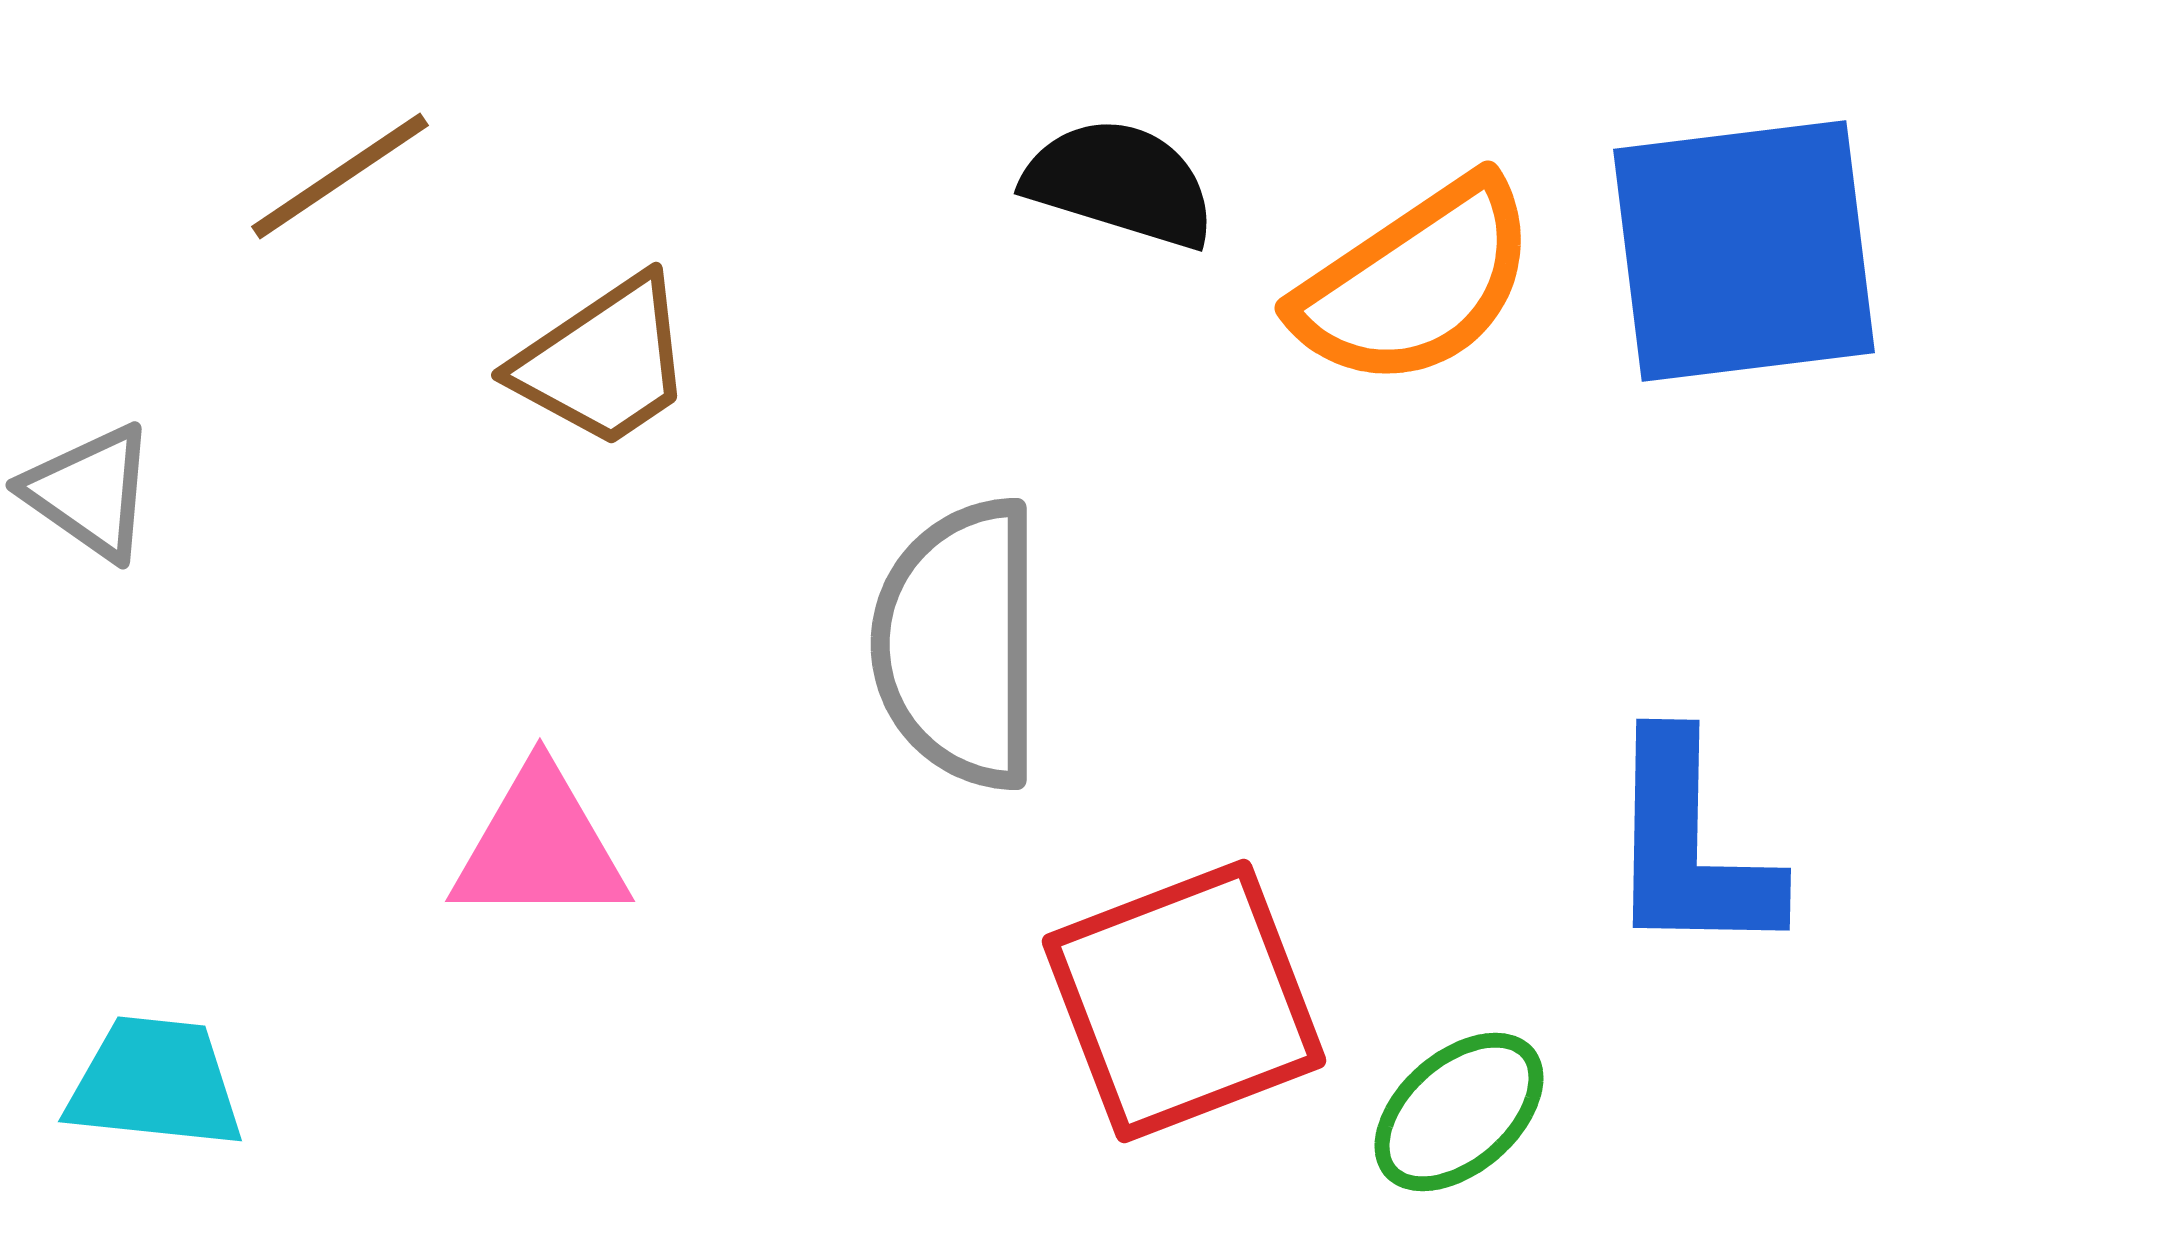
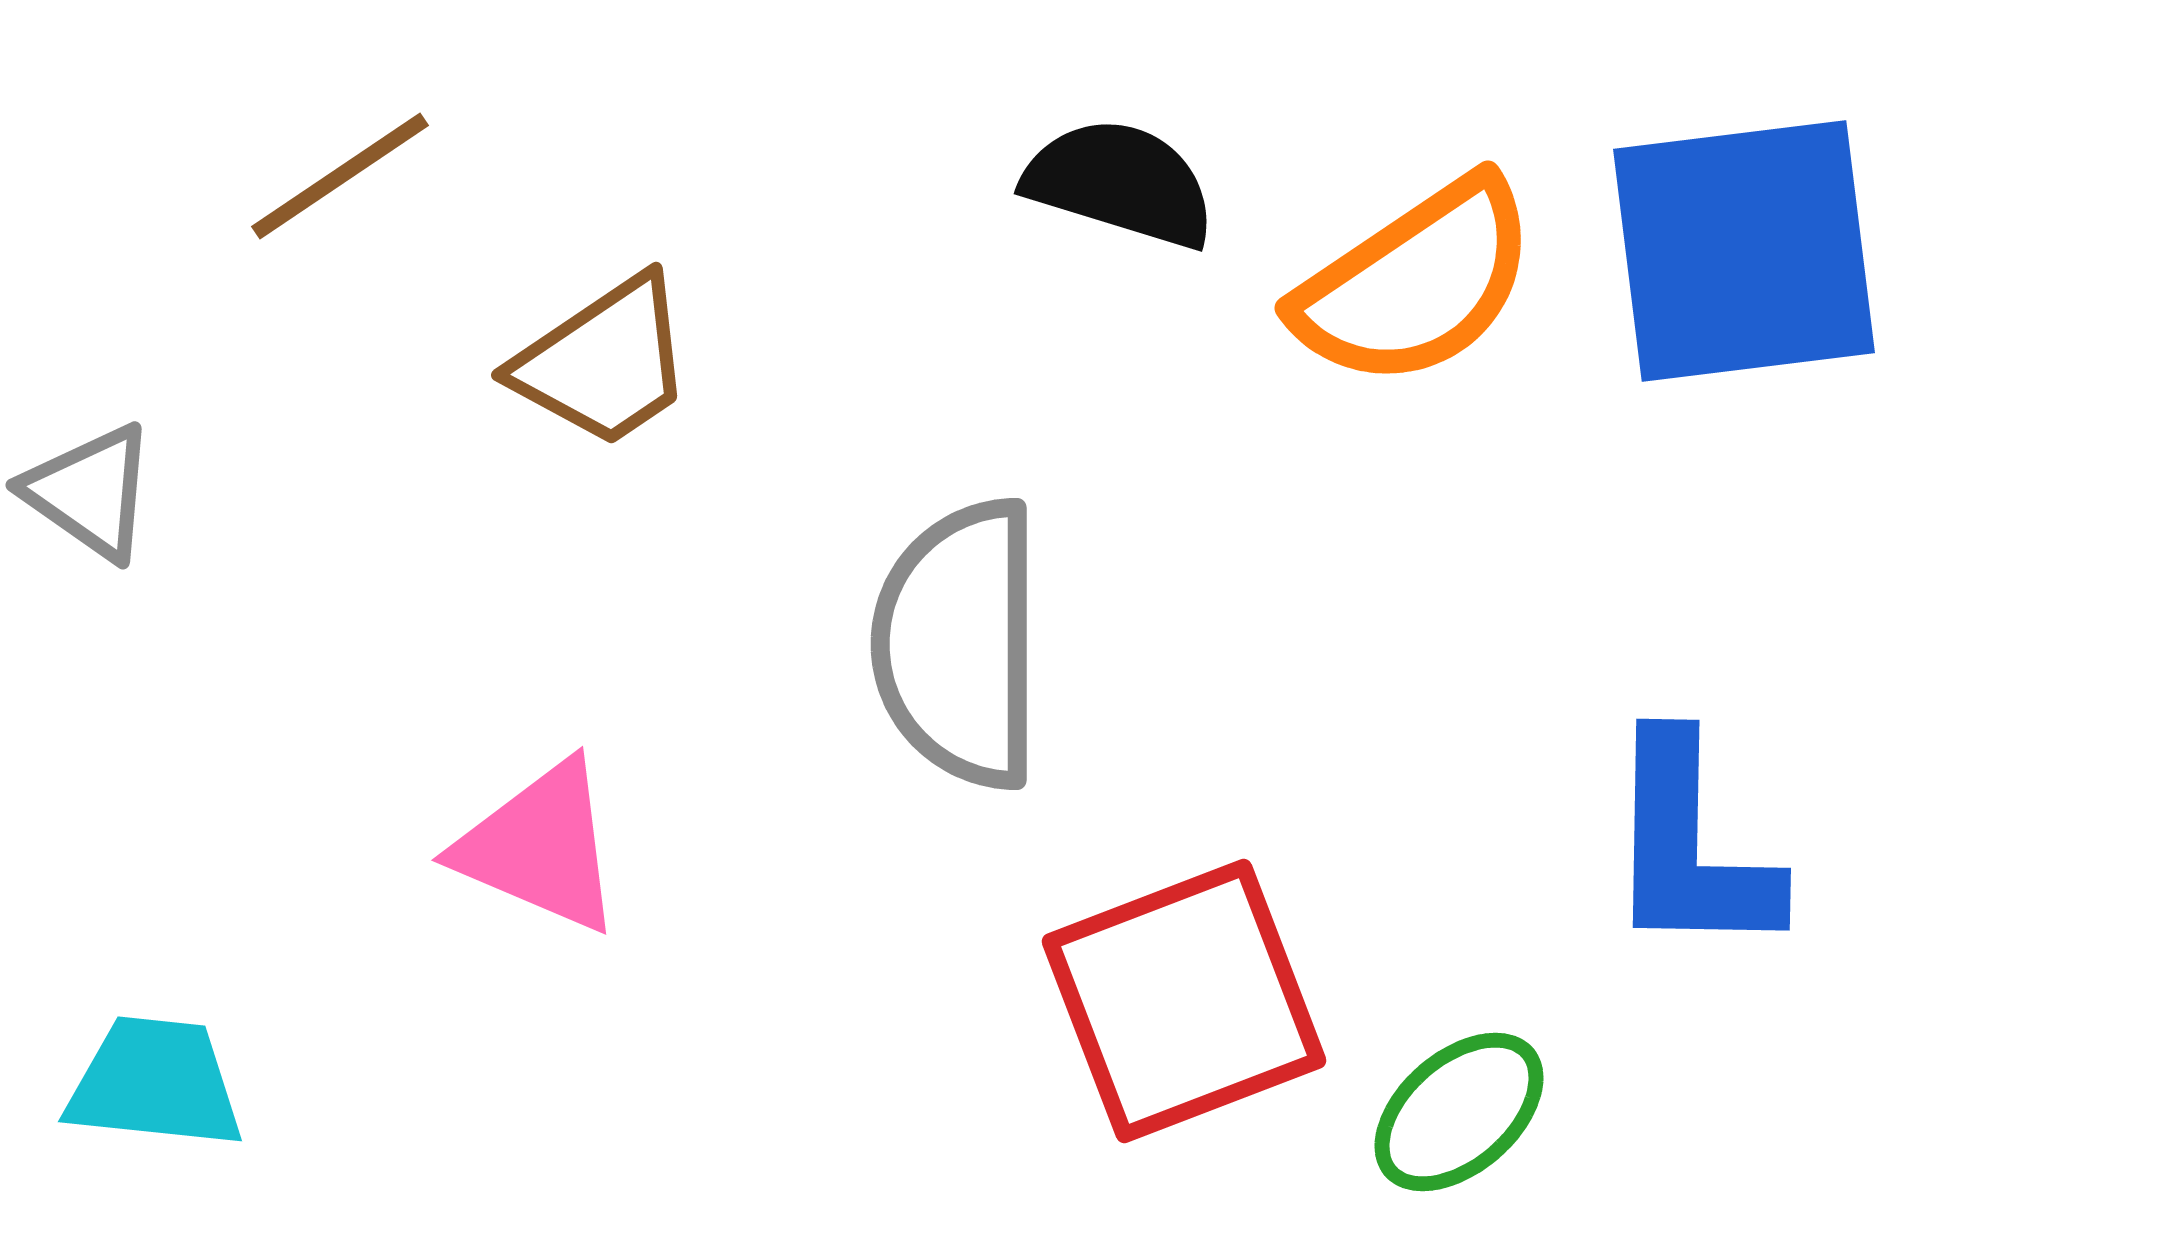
pink triangle: rotated 23 degrees clockwise
